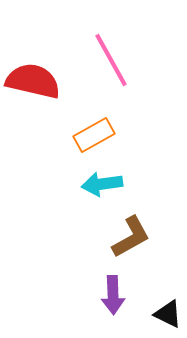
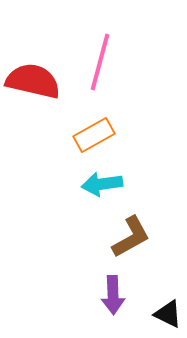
pink line: moved 11 px left, 2 px down; rotated 44 degrees clockwise
